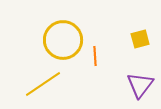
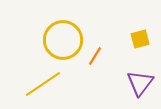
orange line: rotated 36 degrees clockwise
purple triangle: moved 2 px up
